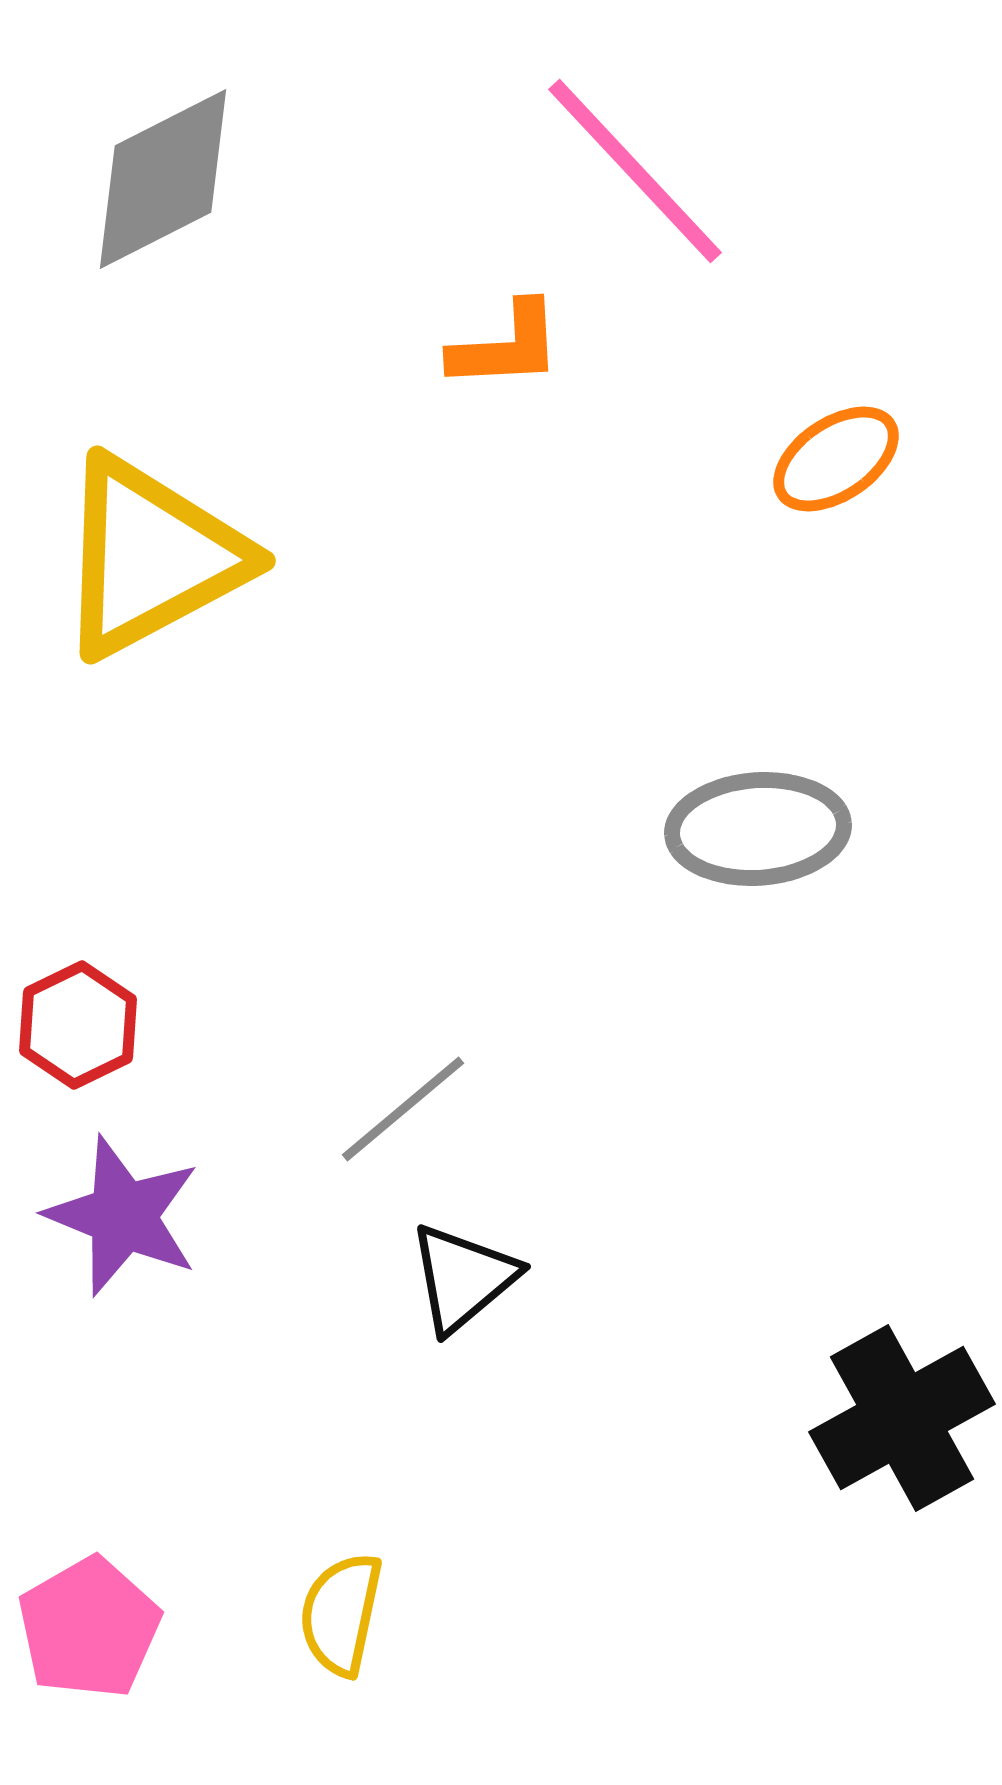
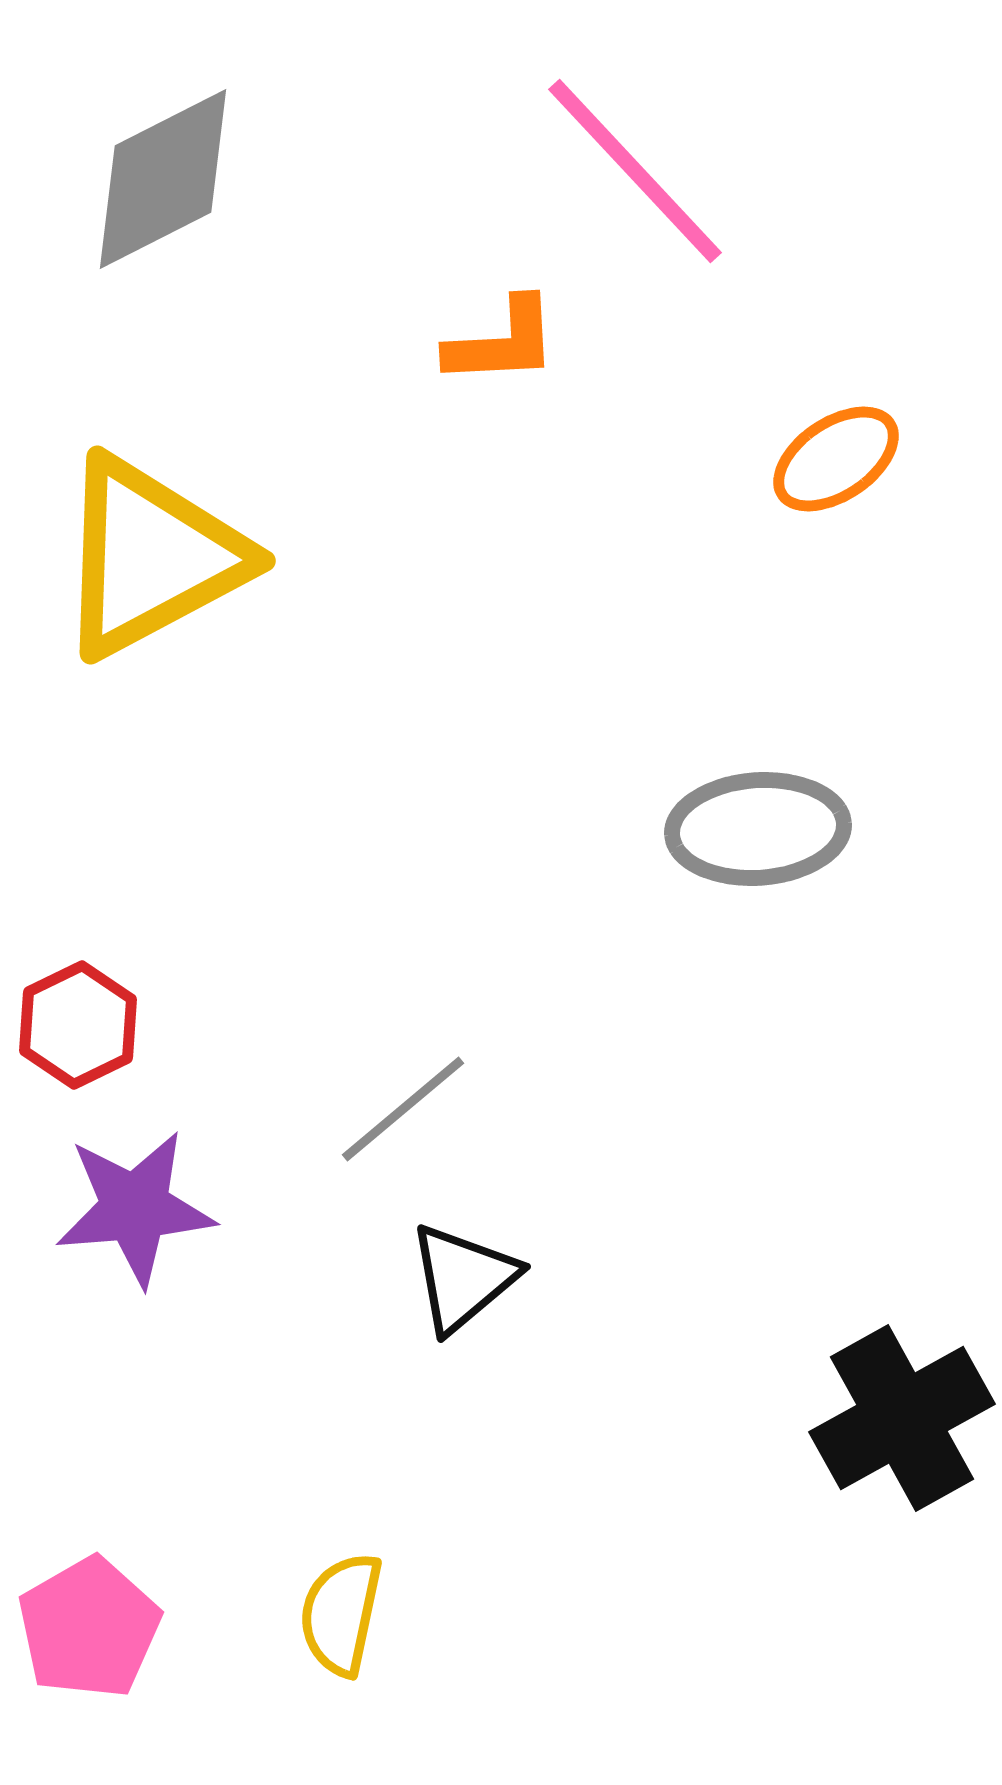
orange L-shape: moved 4 px left, 4 px up
purple star: moved 12 px right, 8 px up; rotated 27 degrees counterclockwise
